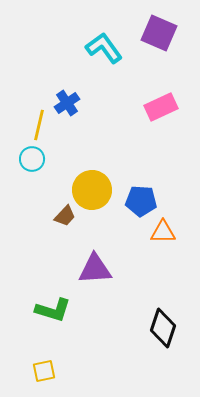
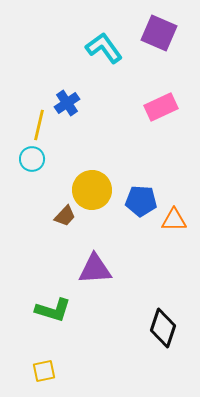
orange triangle: moved 11 px right, 12 px up
